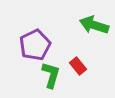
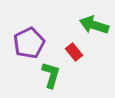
purple pentagon: moved 6 px left, 2 px up
red rectangle: moved 4 px left, 14 px up
